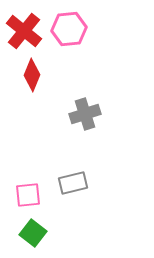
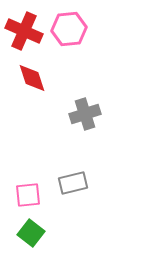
red cross: rotated 15 degrees counterclockwise
red diamond: moved 3 px down; rotated 40 degrees counterclockwise
green square: moved 2 px left
